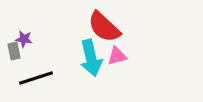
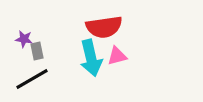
red semicircle: rotated 51 degrees counterclockwise
gray rectangle: moved 23 px right
black line: moved 4 px left, 1 px down; rotated 12 degrees counterclockwise
